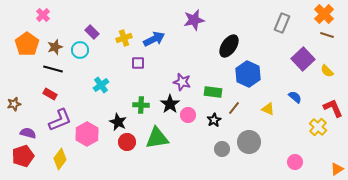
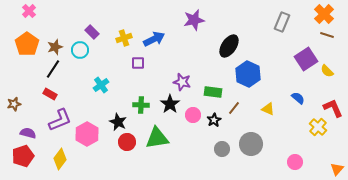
pink cross at (43, 15): moved 14 px left, 4 px up
gray rectangle at (282, 23): moved 1 px up
purple square at (303, 59): moved 3 px right; rotated 10 degrees clockwise
black line at (53, 69): rotated 72 degrees counterclockwise
blue semicircle at (295, 97): moved 3 px right, 1 px down
pink circle at (188, 115): moved 5 px right
gray circle at (249, 142): moved 2 px right, 2 px down
orange triangle at (337, 169): rotated 16 degrees counterclockwise
